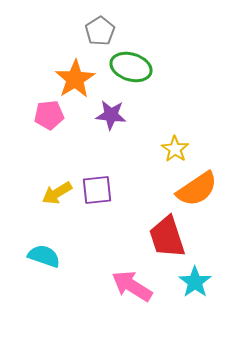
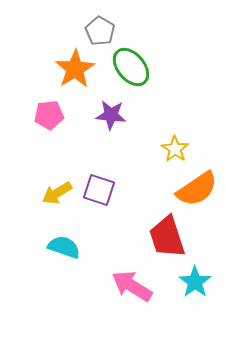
gray pentagon: rotated 8 degrees counterclockwise
green ellipse: rotated 33 degrees clockwise
orange star: moved 10 px up
purple square: moved 2 px right; rotated 24 degrees clockwise
cyan semicircle: moved 20 px right, 9 px up
